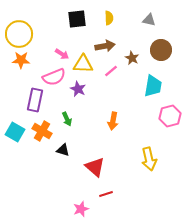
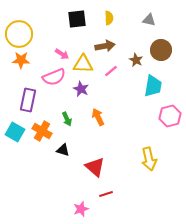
brown star: moved 4 px right, 2 px down
purple star: moved 3 px right
purple rectangle: moved 7 px left
orange arrow: moved 15 px left, 4 px up; rotated 144 degrees clockwise
